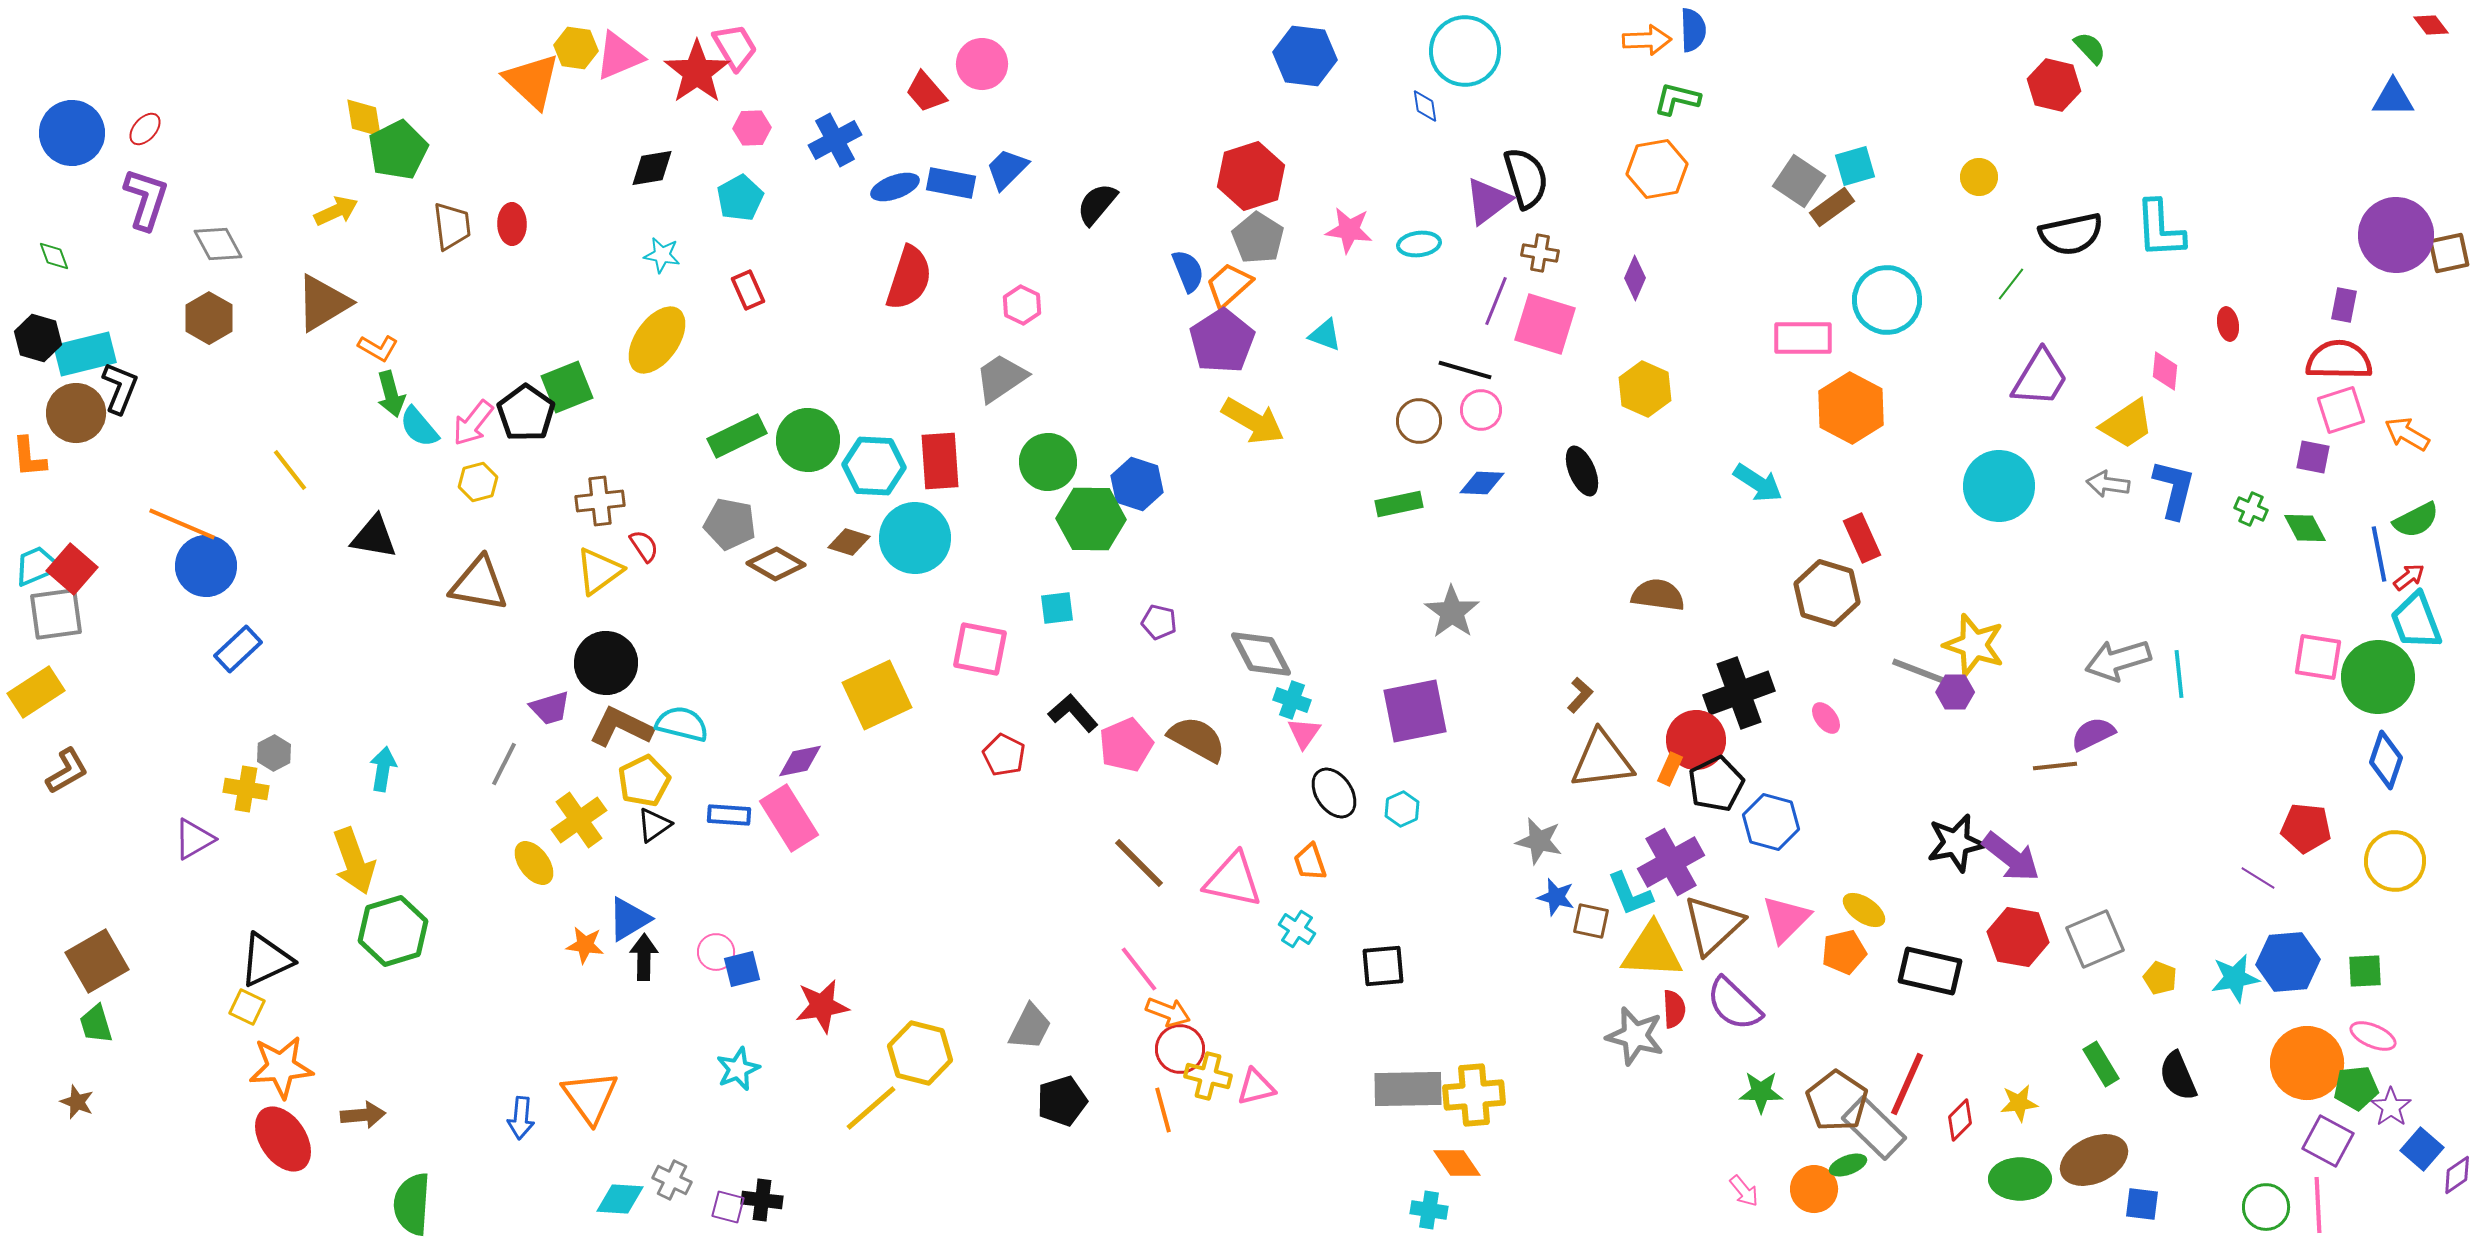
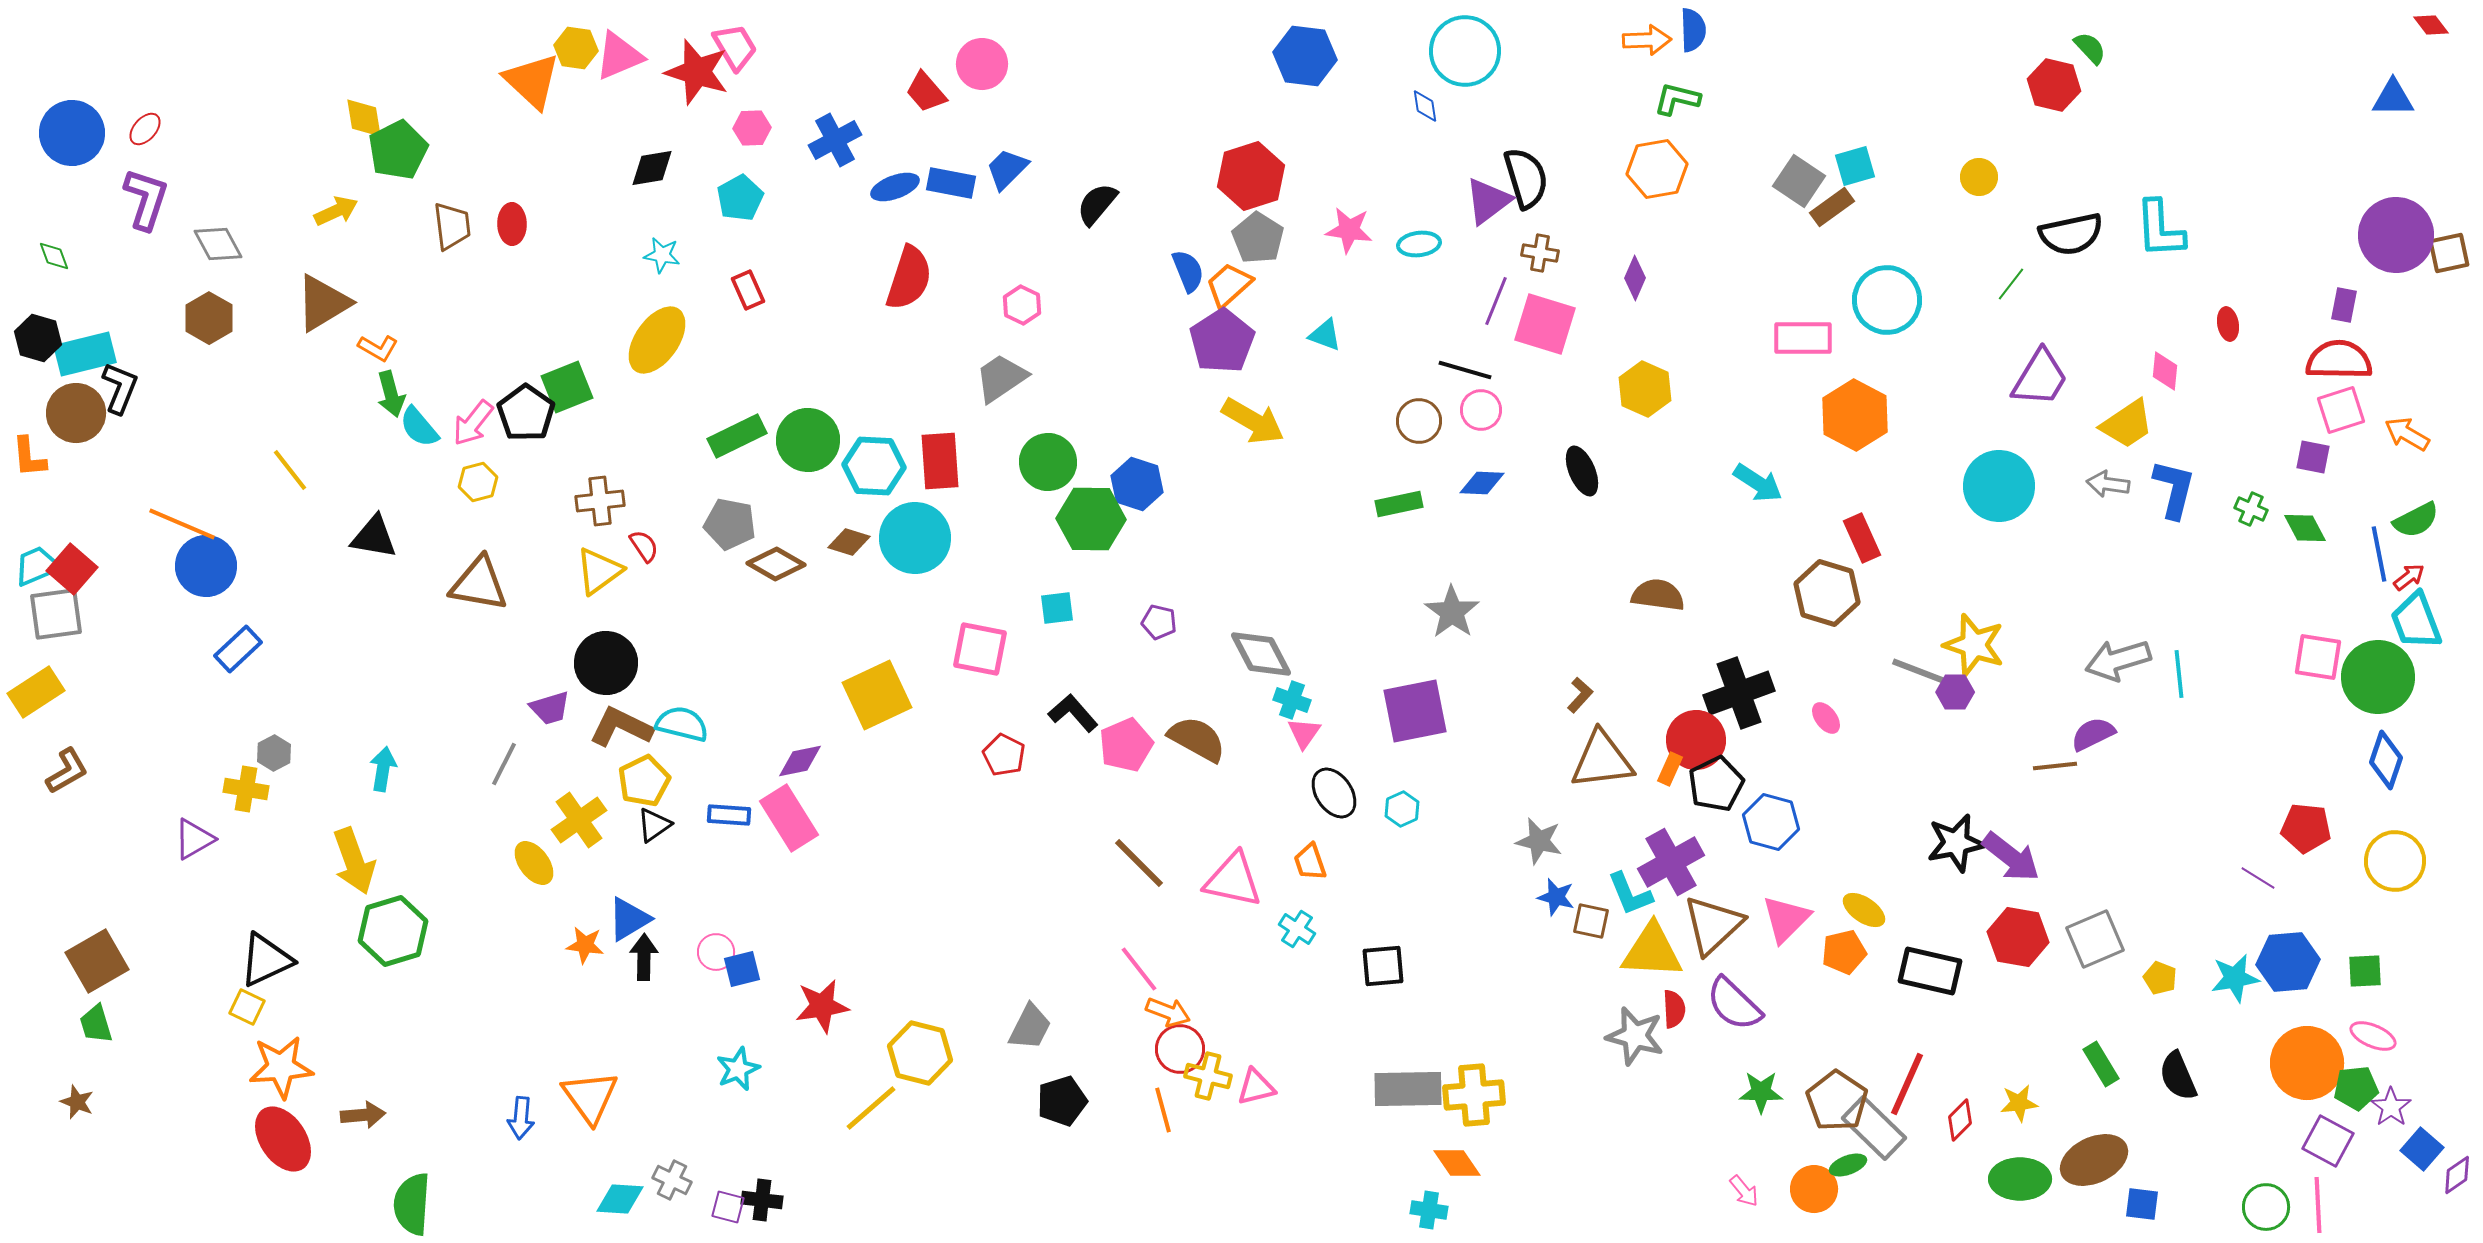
red star at (697, 72): rotated 20 degrees counterclockwise
orange hexagon at (1851, 408): moved 4 px right, 7 px down
